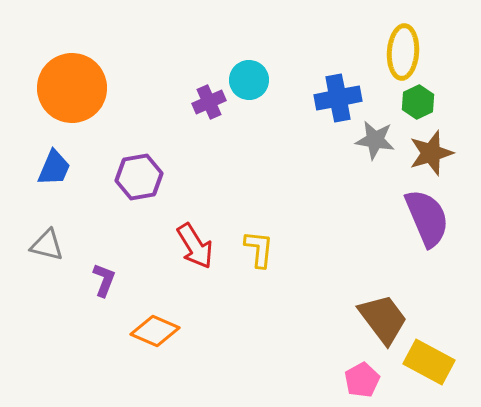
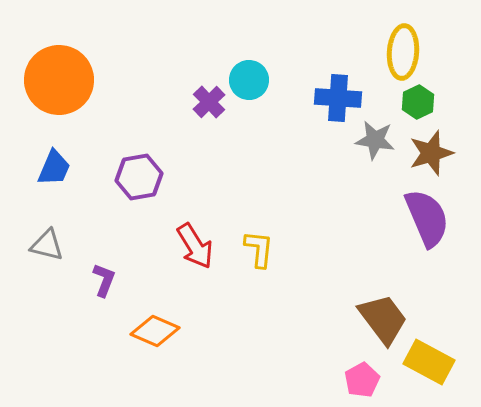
orange circle: moved 13 px left, 8 px up
blue cross: rotated 15 degrees clockwise
purple cross: rotated 20 degrees counterclockwise
